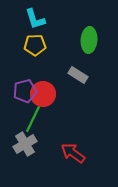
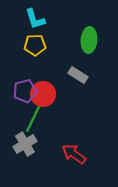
red arrow: moved 1 px right, 1 px down
